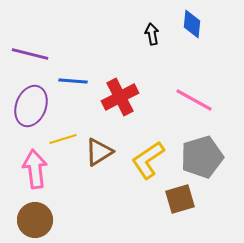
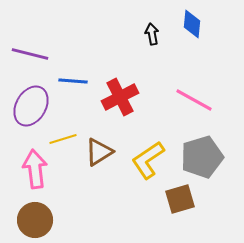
purple ellipse: rotated 9 degrees clockwise
